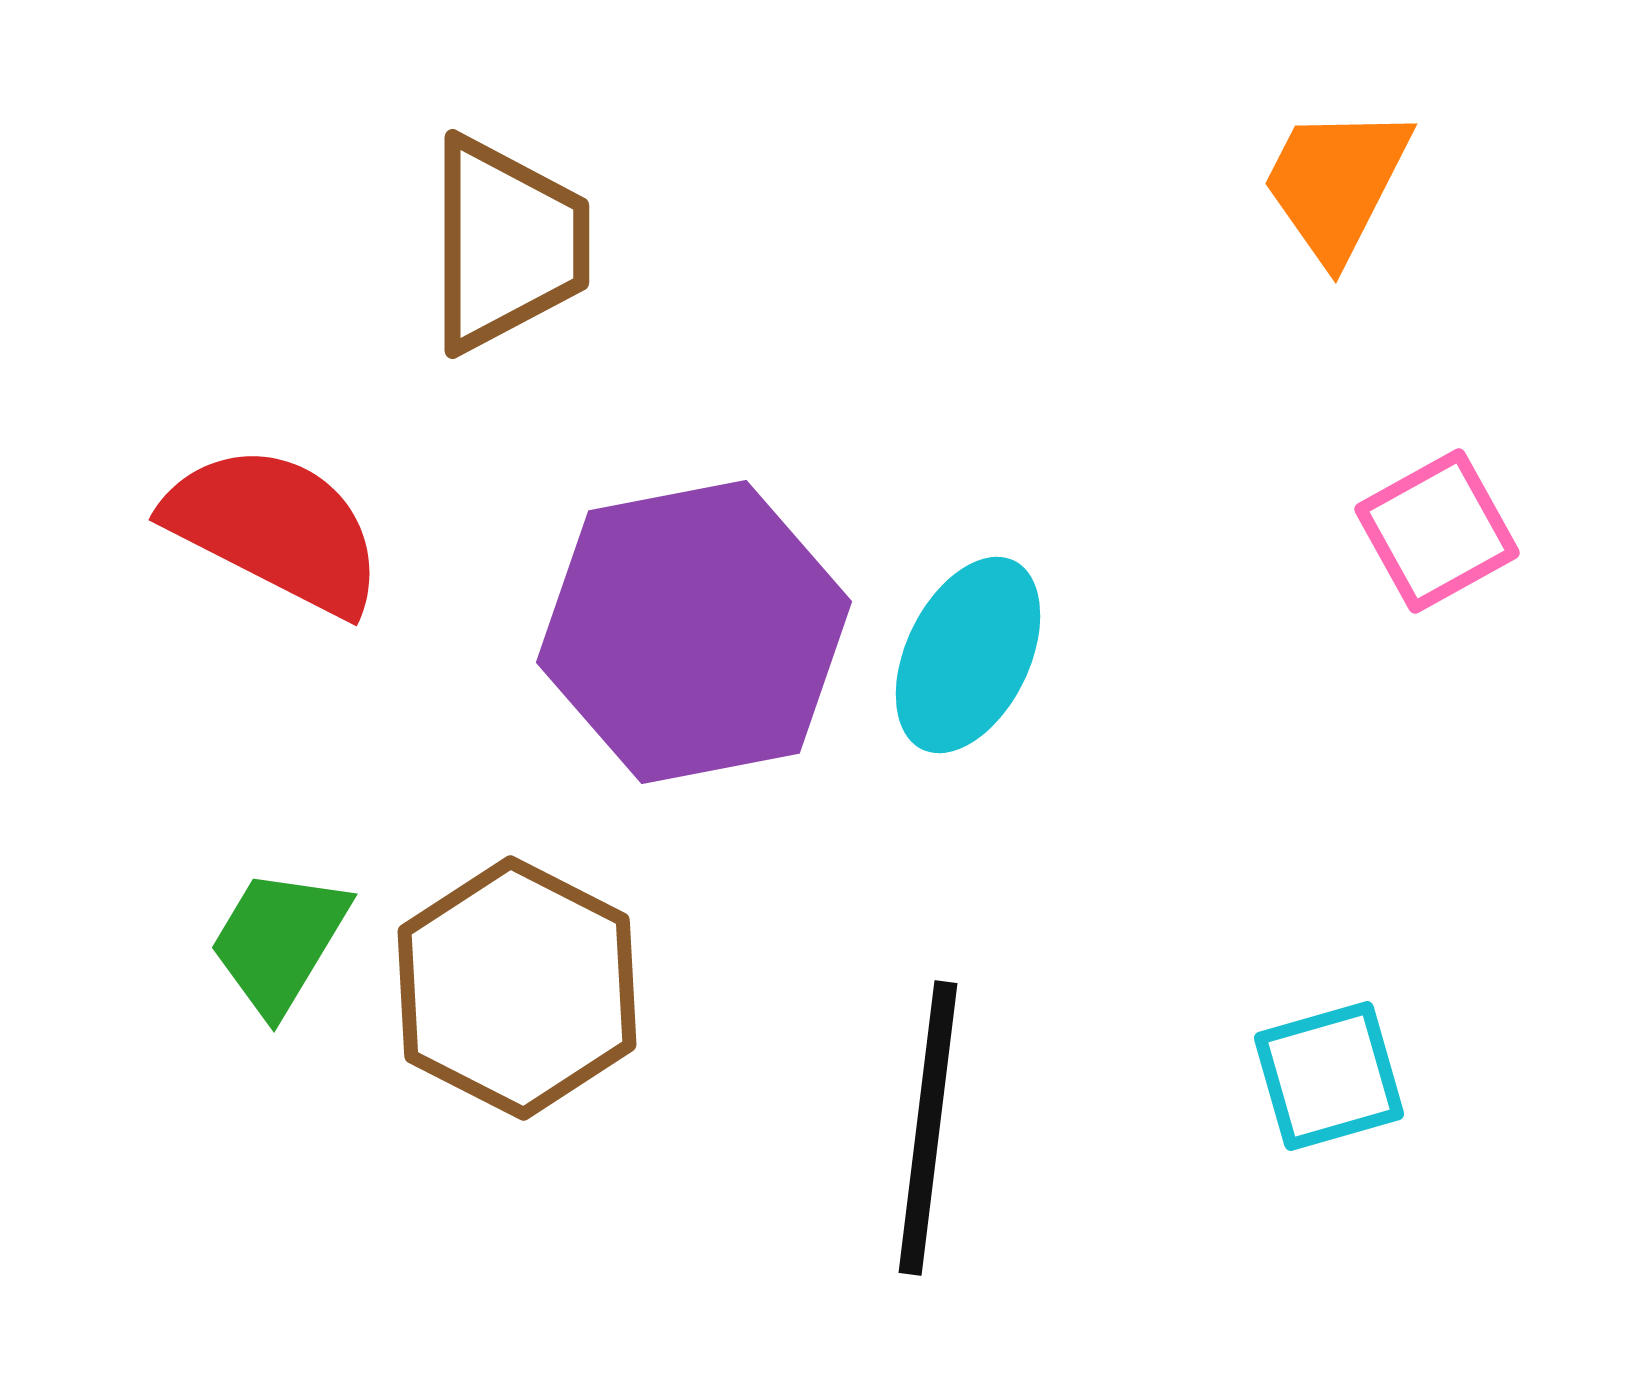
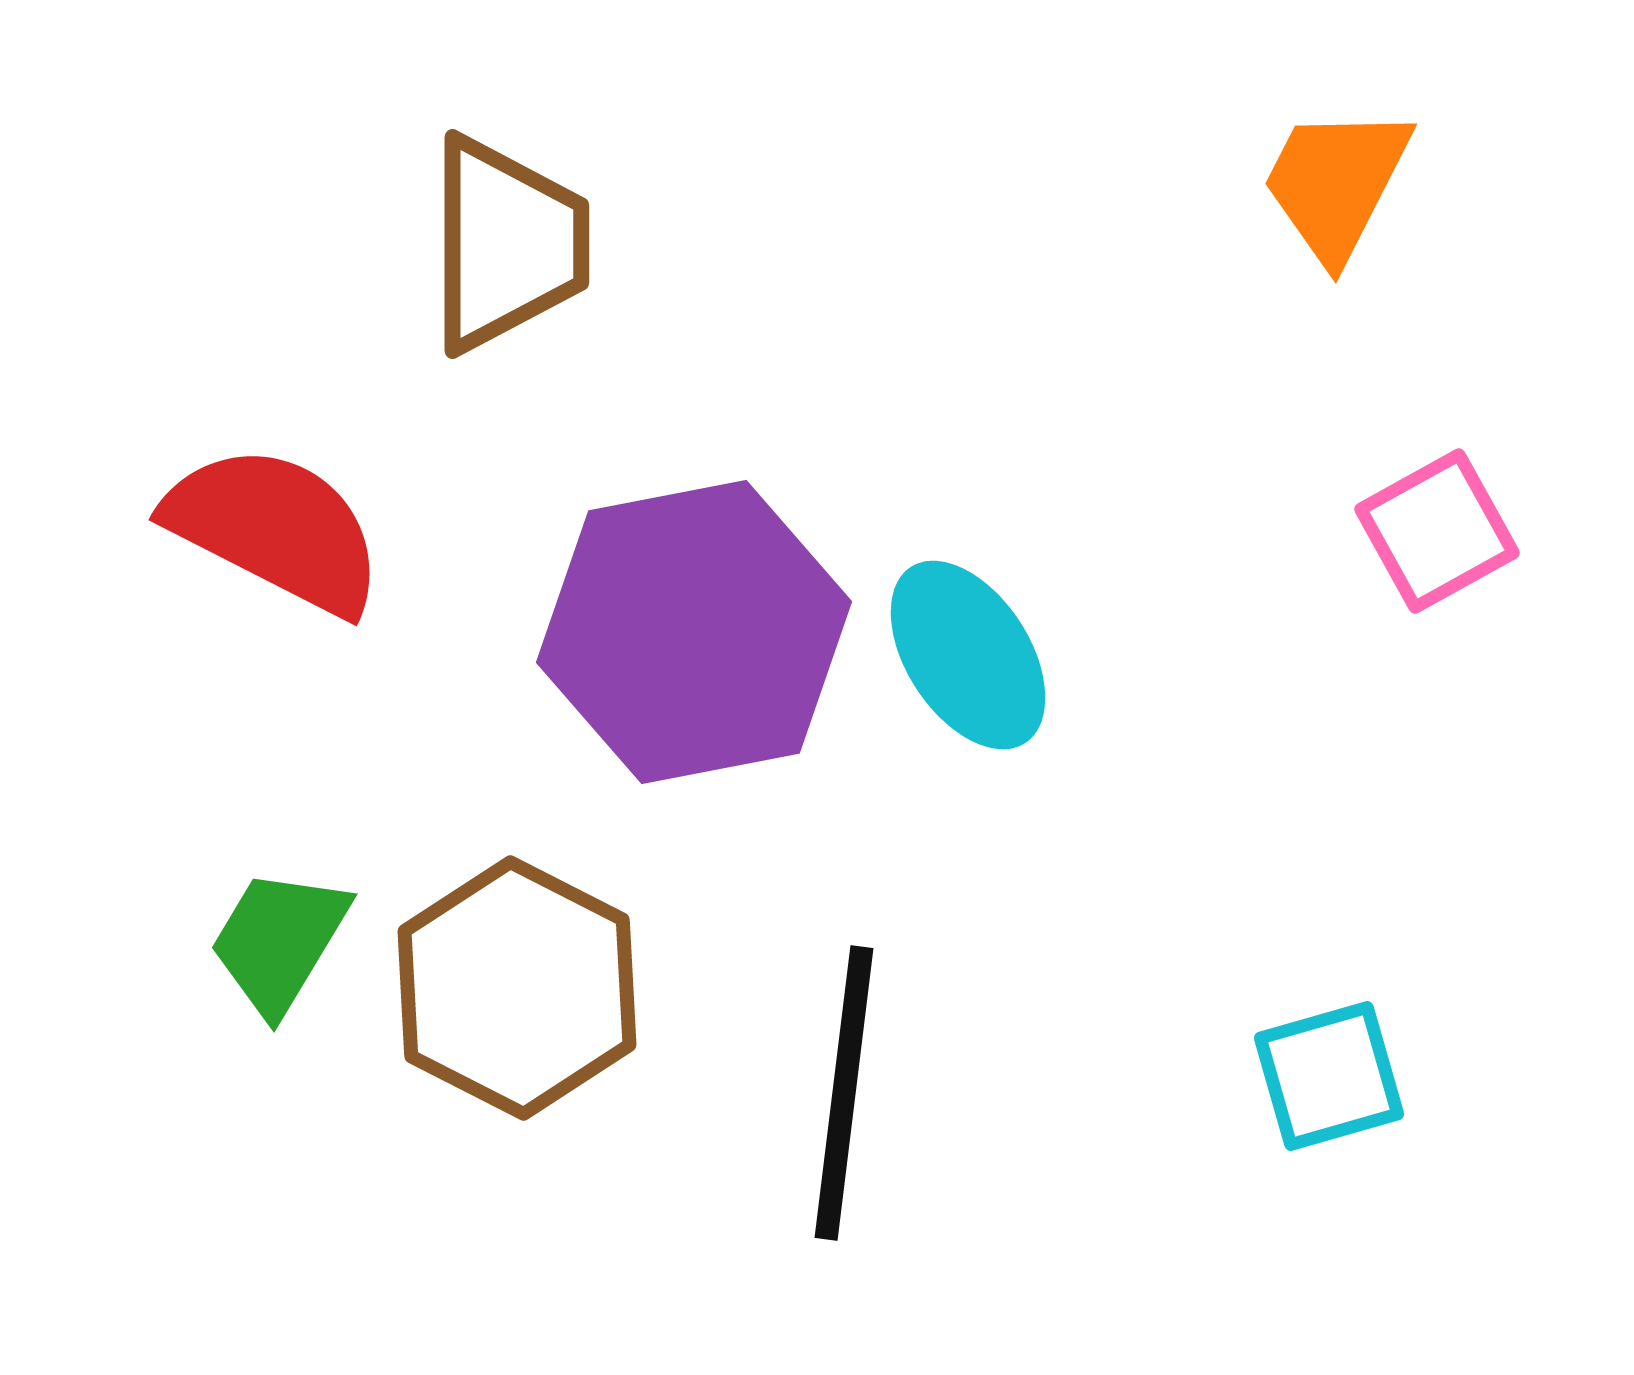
cyan ellipse: rotated 59 degrees counterclockwise
black line: moved 84 px left, 35 px up
